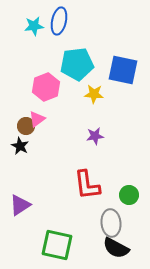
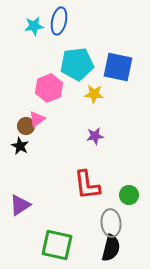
blue square: moved 5 px left, 3 px up
pink hexagon: moved 3 px right, 1 px down
black semicircle: moved 5 px left; rotated 104 degrees counterclockwise
